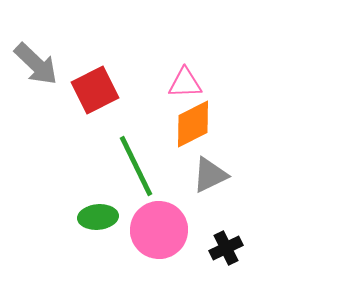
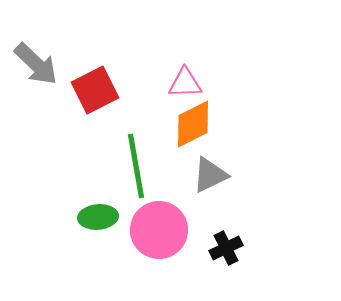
green line: rotated 16 degrees clockwise
